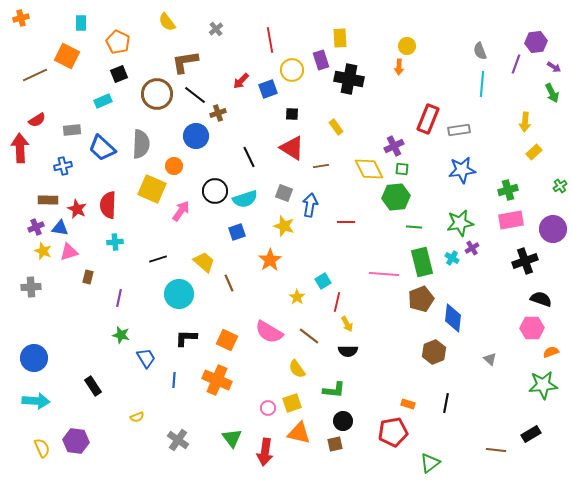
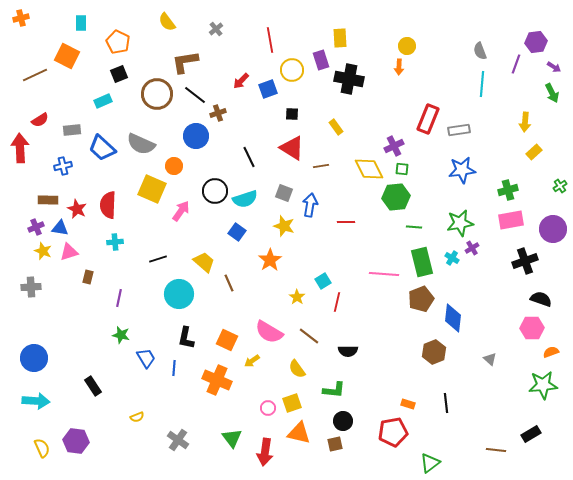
red semicircle at (37, 120): moved 3 px right
gray semicircle at (141, 144): rotated 112 degrees clockwise
blue square at (237, 232): rotated 36 degrees counterclockwise
yellow arrow at (347, 324): moved 95 px left, 37 px down; rotated 84 degrees clockwise
black L-shape at (186, 338): rotated 80 degrees counterclockwise
blue line at (174, 380): moved 12 px up
black line at (446, 403): rotated 18 degrees counterclockwise
